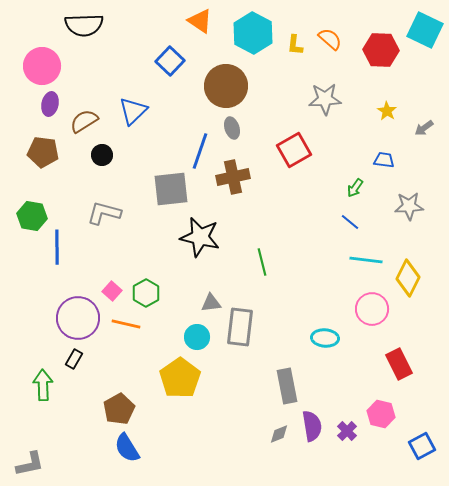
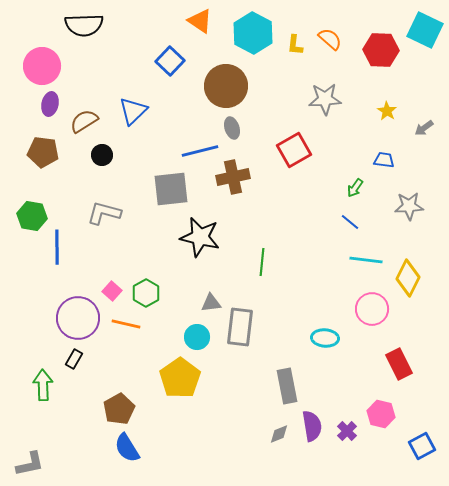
blue line at (200, 151): rotated 57 degrees clockwise
green line at (262, 262): rotated 20 degrees clockwise
